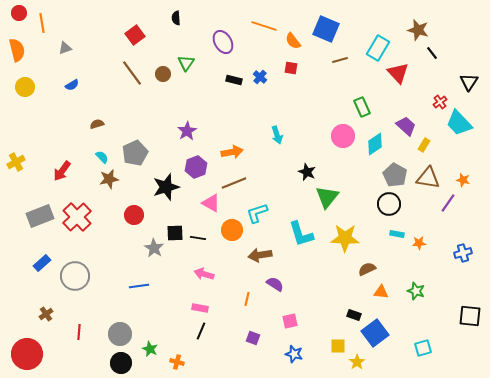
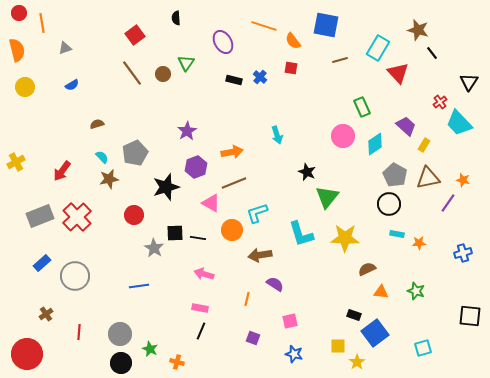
blue square at (326, 29): moved 4 px up; rotated 12 degrees counterclockwise
brown triangle at (428, 178): rotated 20 degrees counterclockwise
